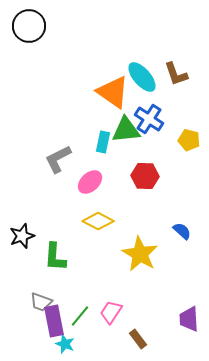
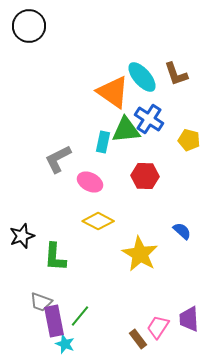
pink ellipse: rotated 70 degrees clockwise
pink trapezoid: moved 47 px right, 15 px down
